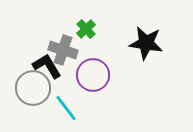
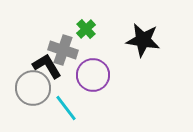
black star: moved 3 px left, 3 px up
